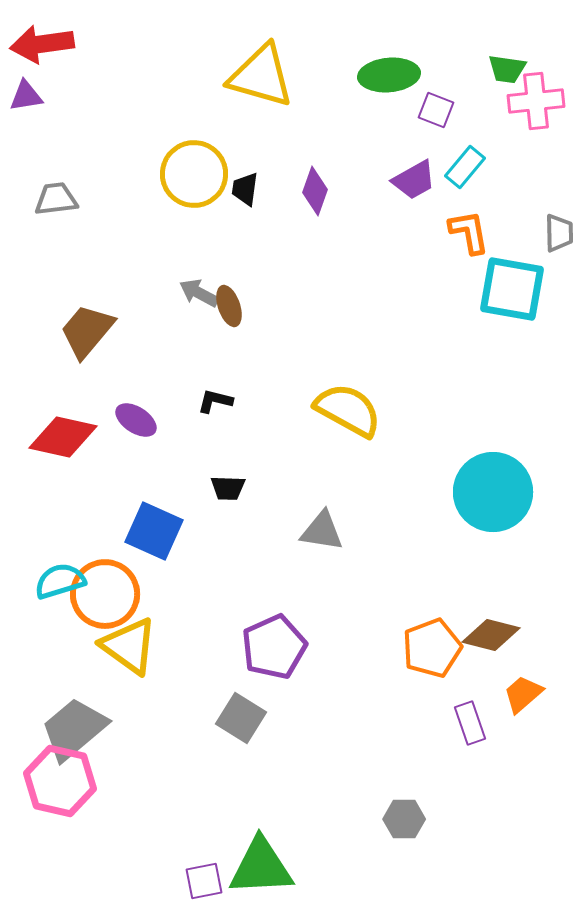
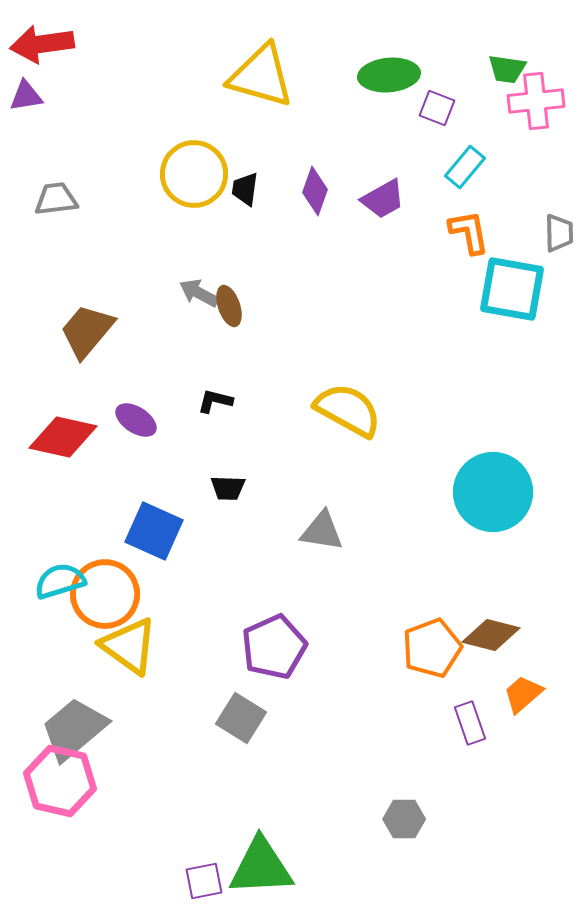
purple square at (436, 110): moved 1 px right, 2 px up
purple trapezoid at (414, 180): moved 31 px left, 19 px down
